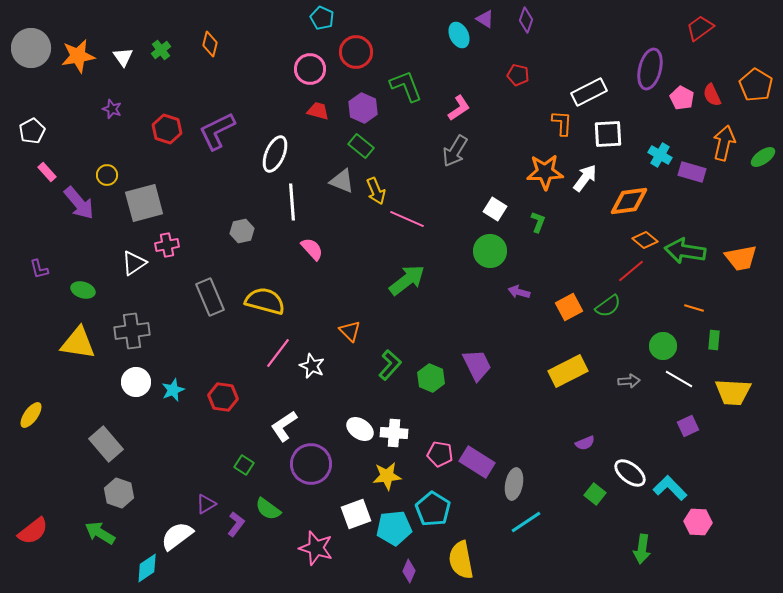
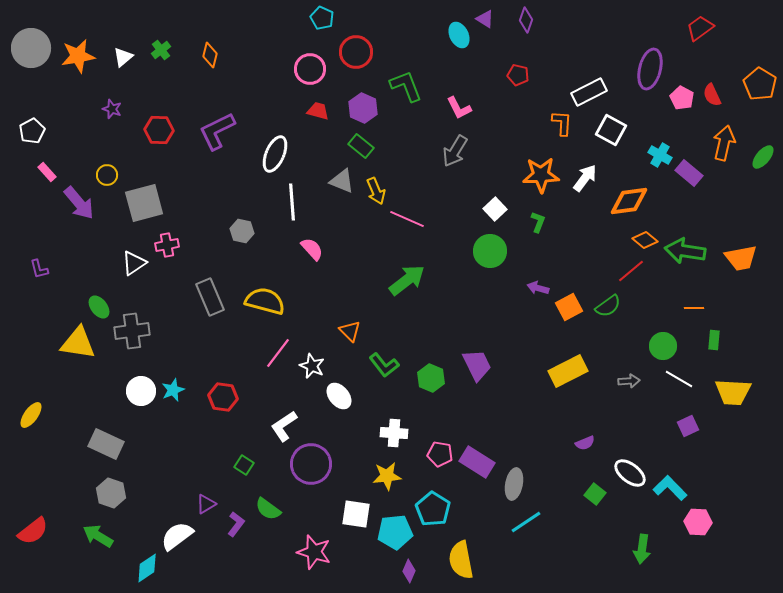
orange diamond at (210, 44): moved 11 px down
white triangle at (123, 57): rotated 25 degrees clockwise
orange pentagon at (756, 85): moved 4 px right, 1 px up
pink L-shape at (459, 108): rotated 96 degrees clockwise
red hexagon at (167, 129): moved 8 px left, 1 px down; rotated 16 degrees counterclockwise
white square at (608, 134): moved 3 px right, 4 px up; rotated 32 degrees clockwise
green ellipse at (763, 157): rotated 15 degrees counterclockwise
orange star at (545, 172): moved 4 px left, 3 px down
purple rectangle at (692, 172): moved 3 px left, 1 px down; rotated 24 degrees clockwise
white square at (495, 209): rotated 15 degrees clockwise
gray hexagon at (242, 231): rotated 25 degrees clockwise
green ellipse at (83, 290): moved 16 px right, 17 px down; rotated 35 degrees clockwise
purple arrow at (519, 292): moved 19 px right, 4 px up
orange line at (694, 308): rotated 18 degrees counterclockwise
green L-shape at (390, 365): moved 6 px left; rotated 100 degrees clockwise
white circle at (136, 382): moved 5 px right, 9 px down
white ellipse at (360, 429): moved 21 px left, 33 px up; rotated 16 degrees clockwise
gray rectangle at (106, 444): rotated 24 degrees counterclockwise
gray hexagon at (119, 493): moved 8 px left
white square at (356, 514): rotated 28 degrees clockwise
cyan pentagon at (394, 528): moved 1 px right, 4 px down
green arrow at (100, 533): moved 2 px left, 3 px down
pink star at (316, 548): moved 2 px left, 4 px down
